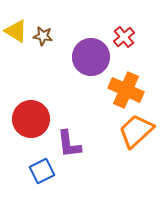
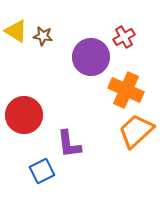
red cross: rotated 10 degrees clockwise
red circle: moved 7 px left, 4 px up
